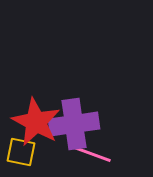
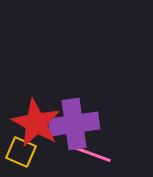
red star: moved 1 px down
yellow square: rotated 12 degrees clockwise
